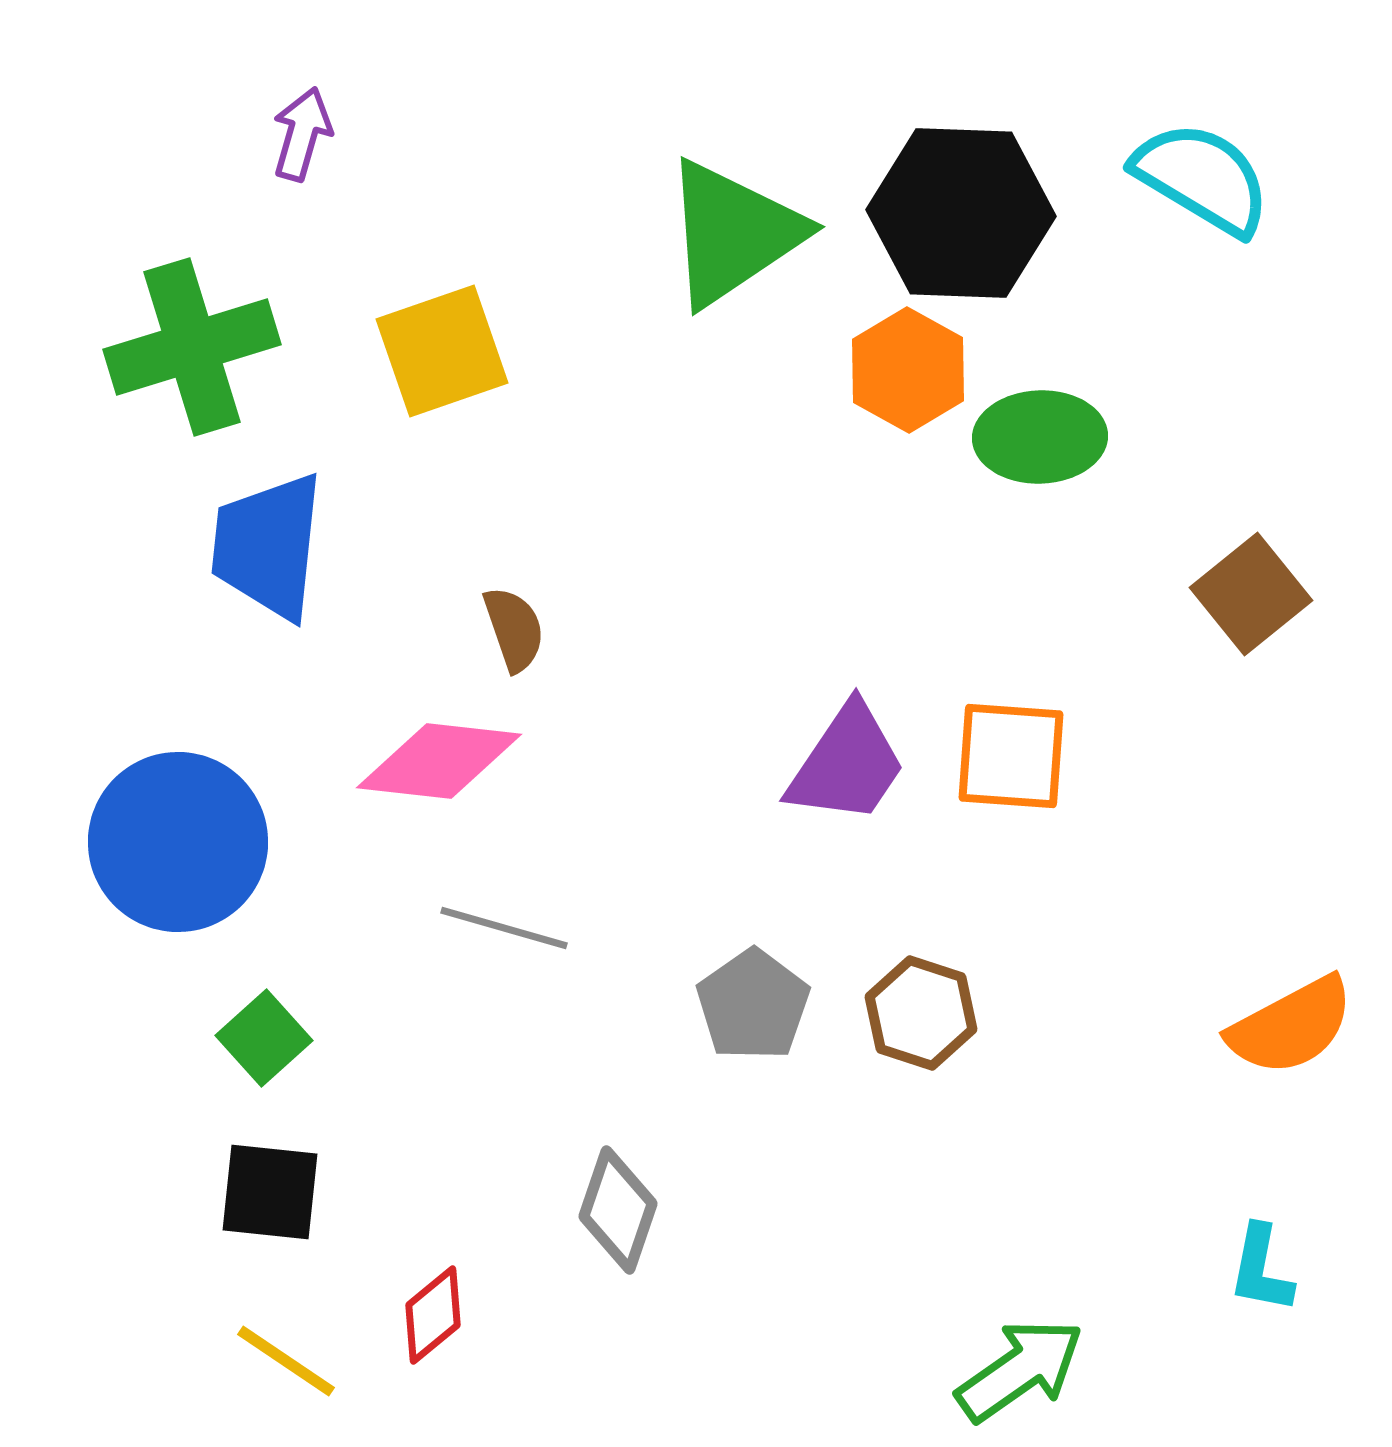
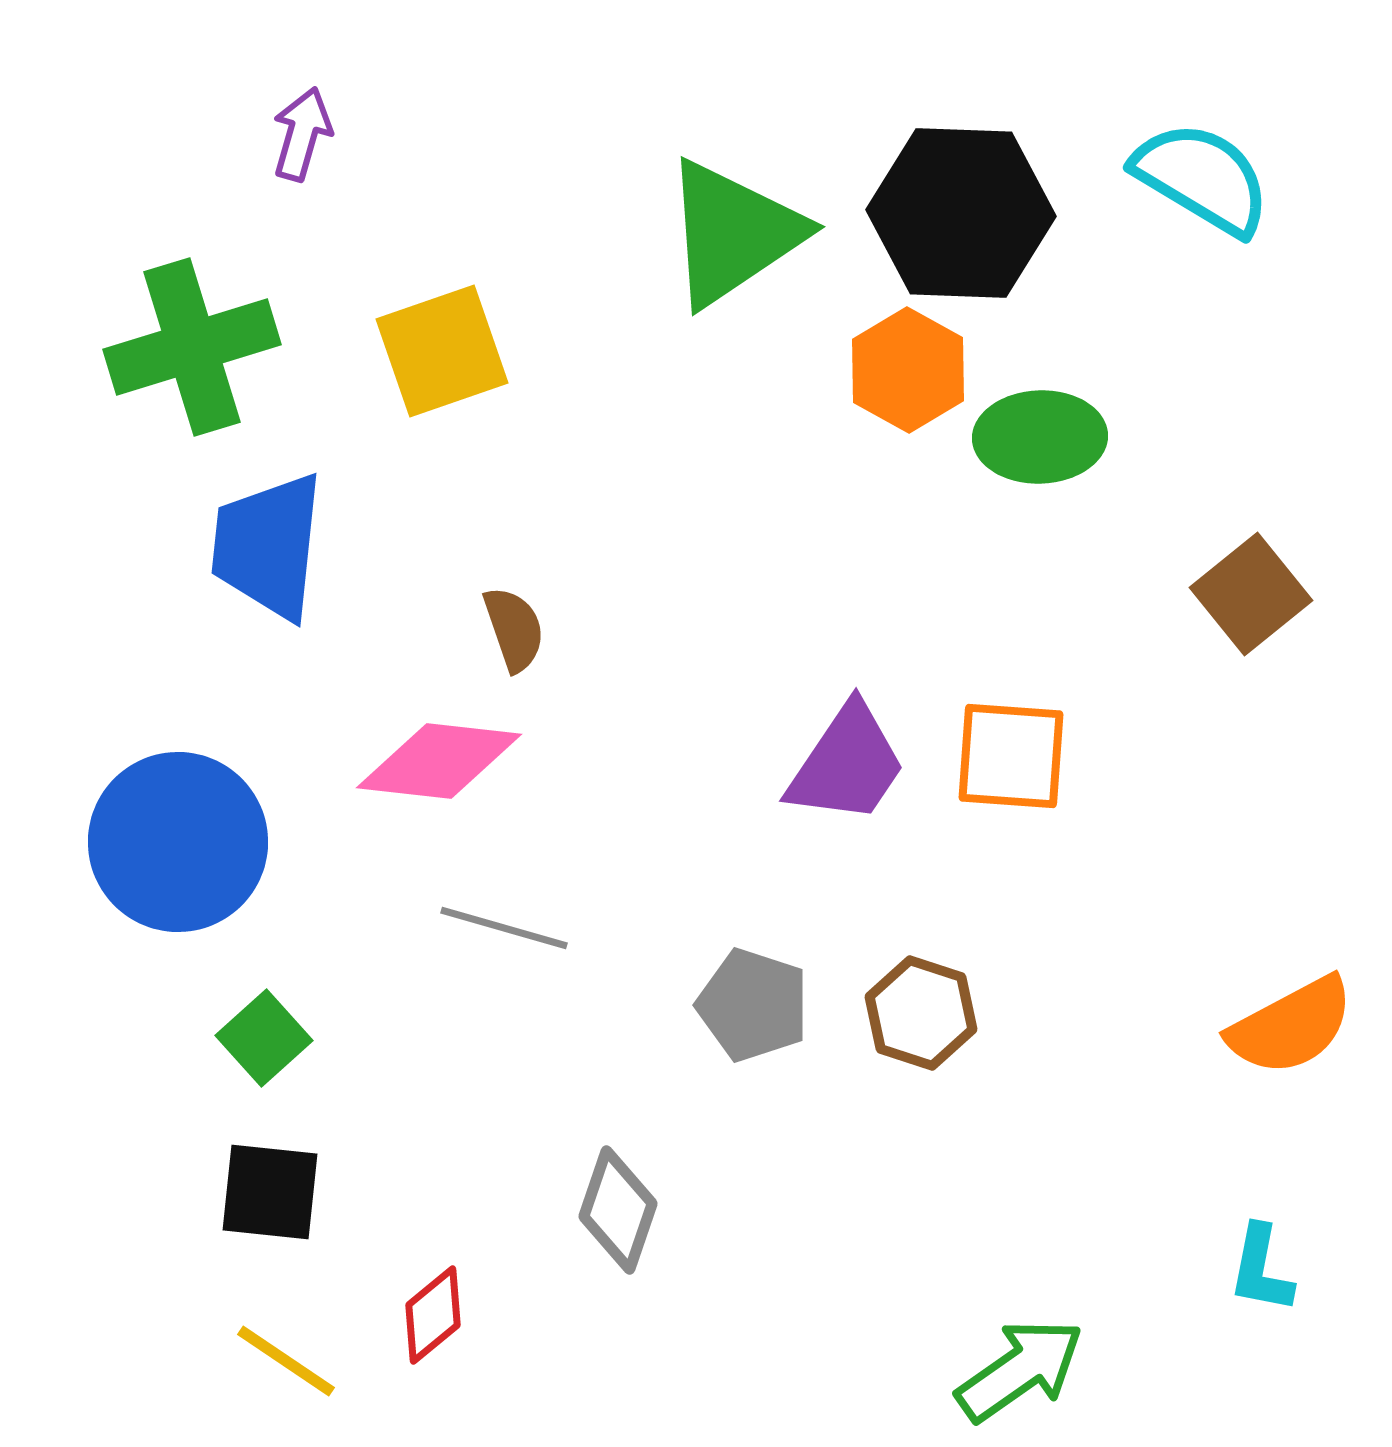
gray pentagon: rotated 19 degrees counterclockwise
